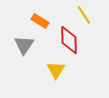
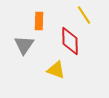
orange rectangle: moved 1 px left; rotated 60 degrees clockwise
red diamond: moved 1 px right, 1 px down
yellow triangle: rotated 42 degrees counterclockwise
